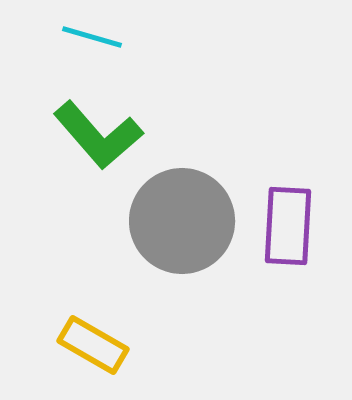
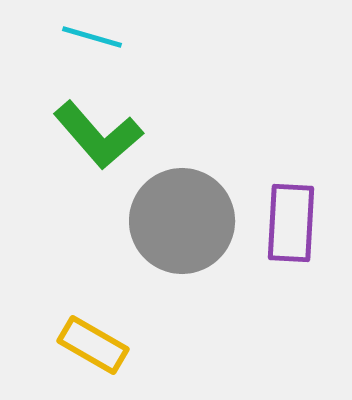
purple rectangle: moved 3 px right, 3 px up
